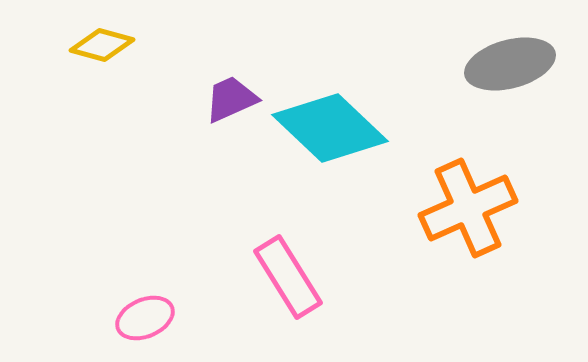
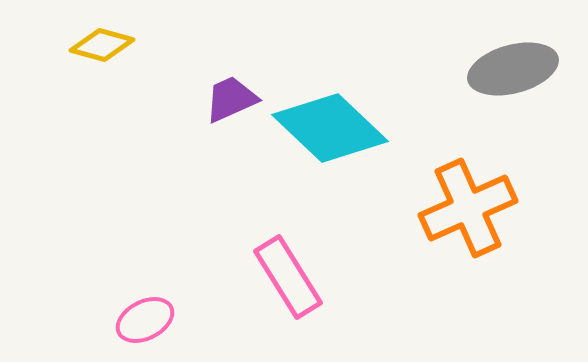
gray ellipse: moved 3 px right, 5 px down
pink ellipse: moved 2 px down; rotated 4 degrees counterclockwise
